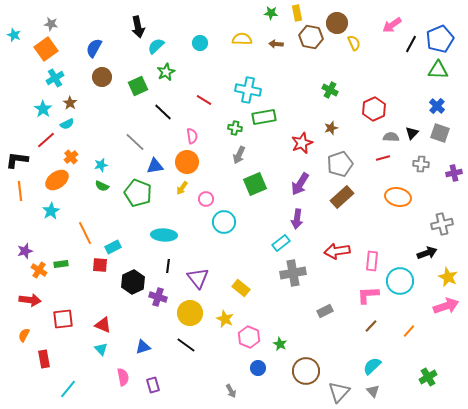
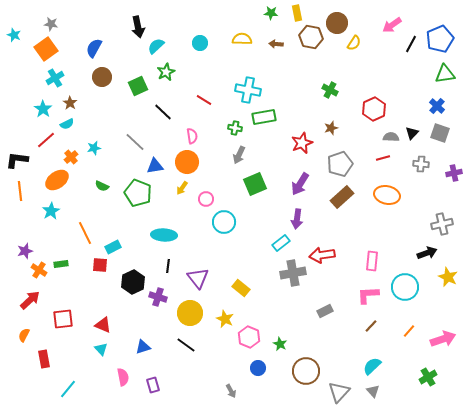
yellow semicircle at (354, 43): rotated 56 degrees clockwise
green triangle at (438, 70): moved 7 px right, 4 px down; rotated 10 degrees counterclockwise
cyan star at (101, 165): moved 7 px left, 17 px up
orange ellipse at (398, 197): moved 11 px left, 2 px up
red arrow at (337, 251): moved 15 px left, 4 px down
cyan circle at (400, 281): moved 5 px right, 6 px down
red arrow at (30, 300): rotated 50 degrees counterclockwise
pink arrow at (446, 306): moved 3 px left, 33 px down
